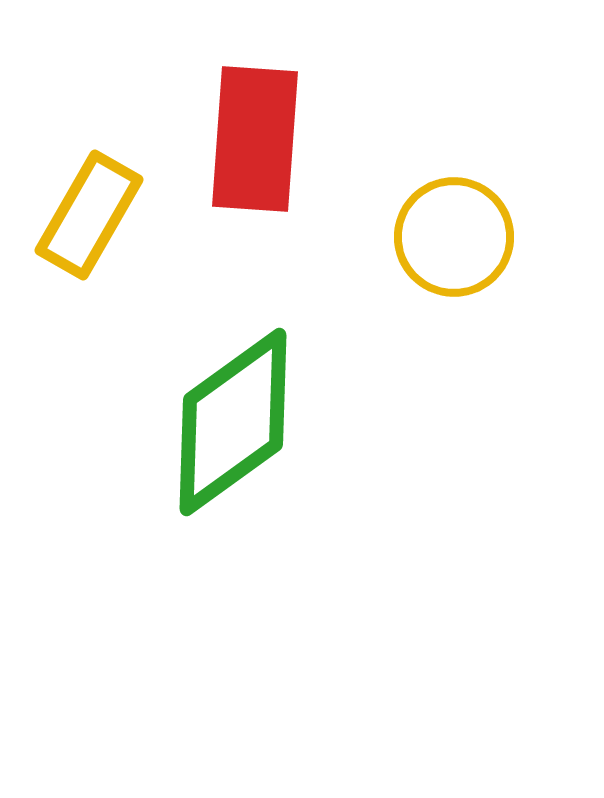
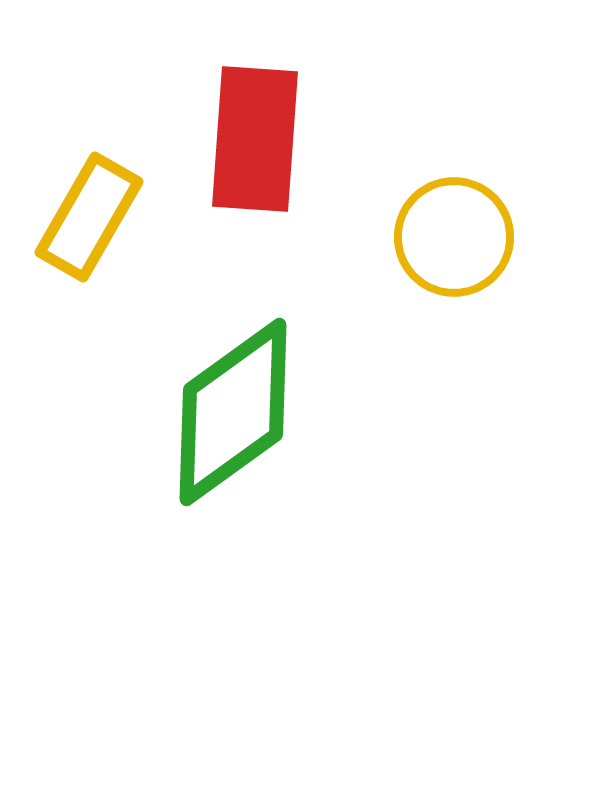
yellow rectangle: moved 2 px down
green diamond: moved 10 px up
